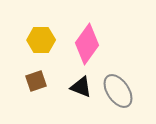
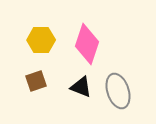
pink diamond: rotated 18 degrees counterclockwise
gray ellipse: rotated 16 degrees clockwise
